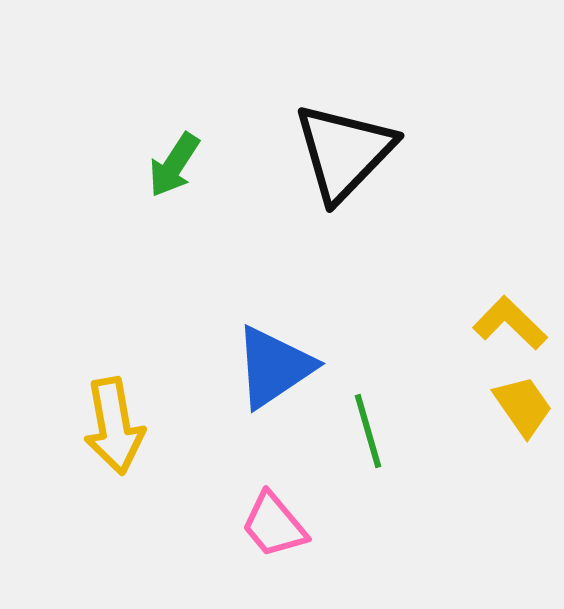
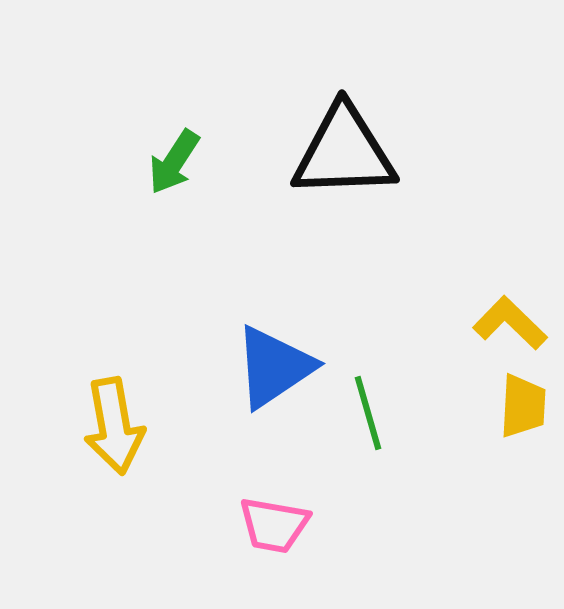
black triangle: rotated 44 degrees clockwise
green arrow: moved 3 px up
yellow trapezoid: rotated 38 degrees clockwise
green line: moved 18 px up
pink trapezoid: rotated 40 degrees counterclockwise
